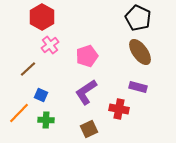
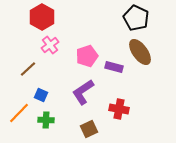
black pentagon: moved 2 px left
purple rectangle: moved 24 px left, 20 px up
purple L-shape: moved 3 px left
